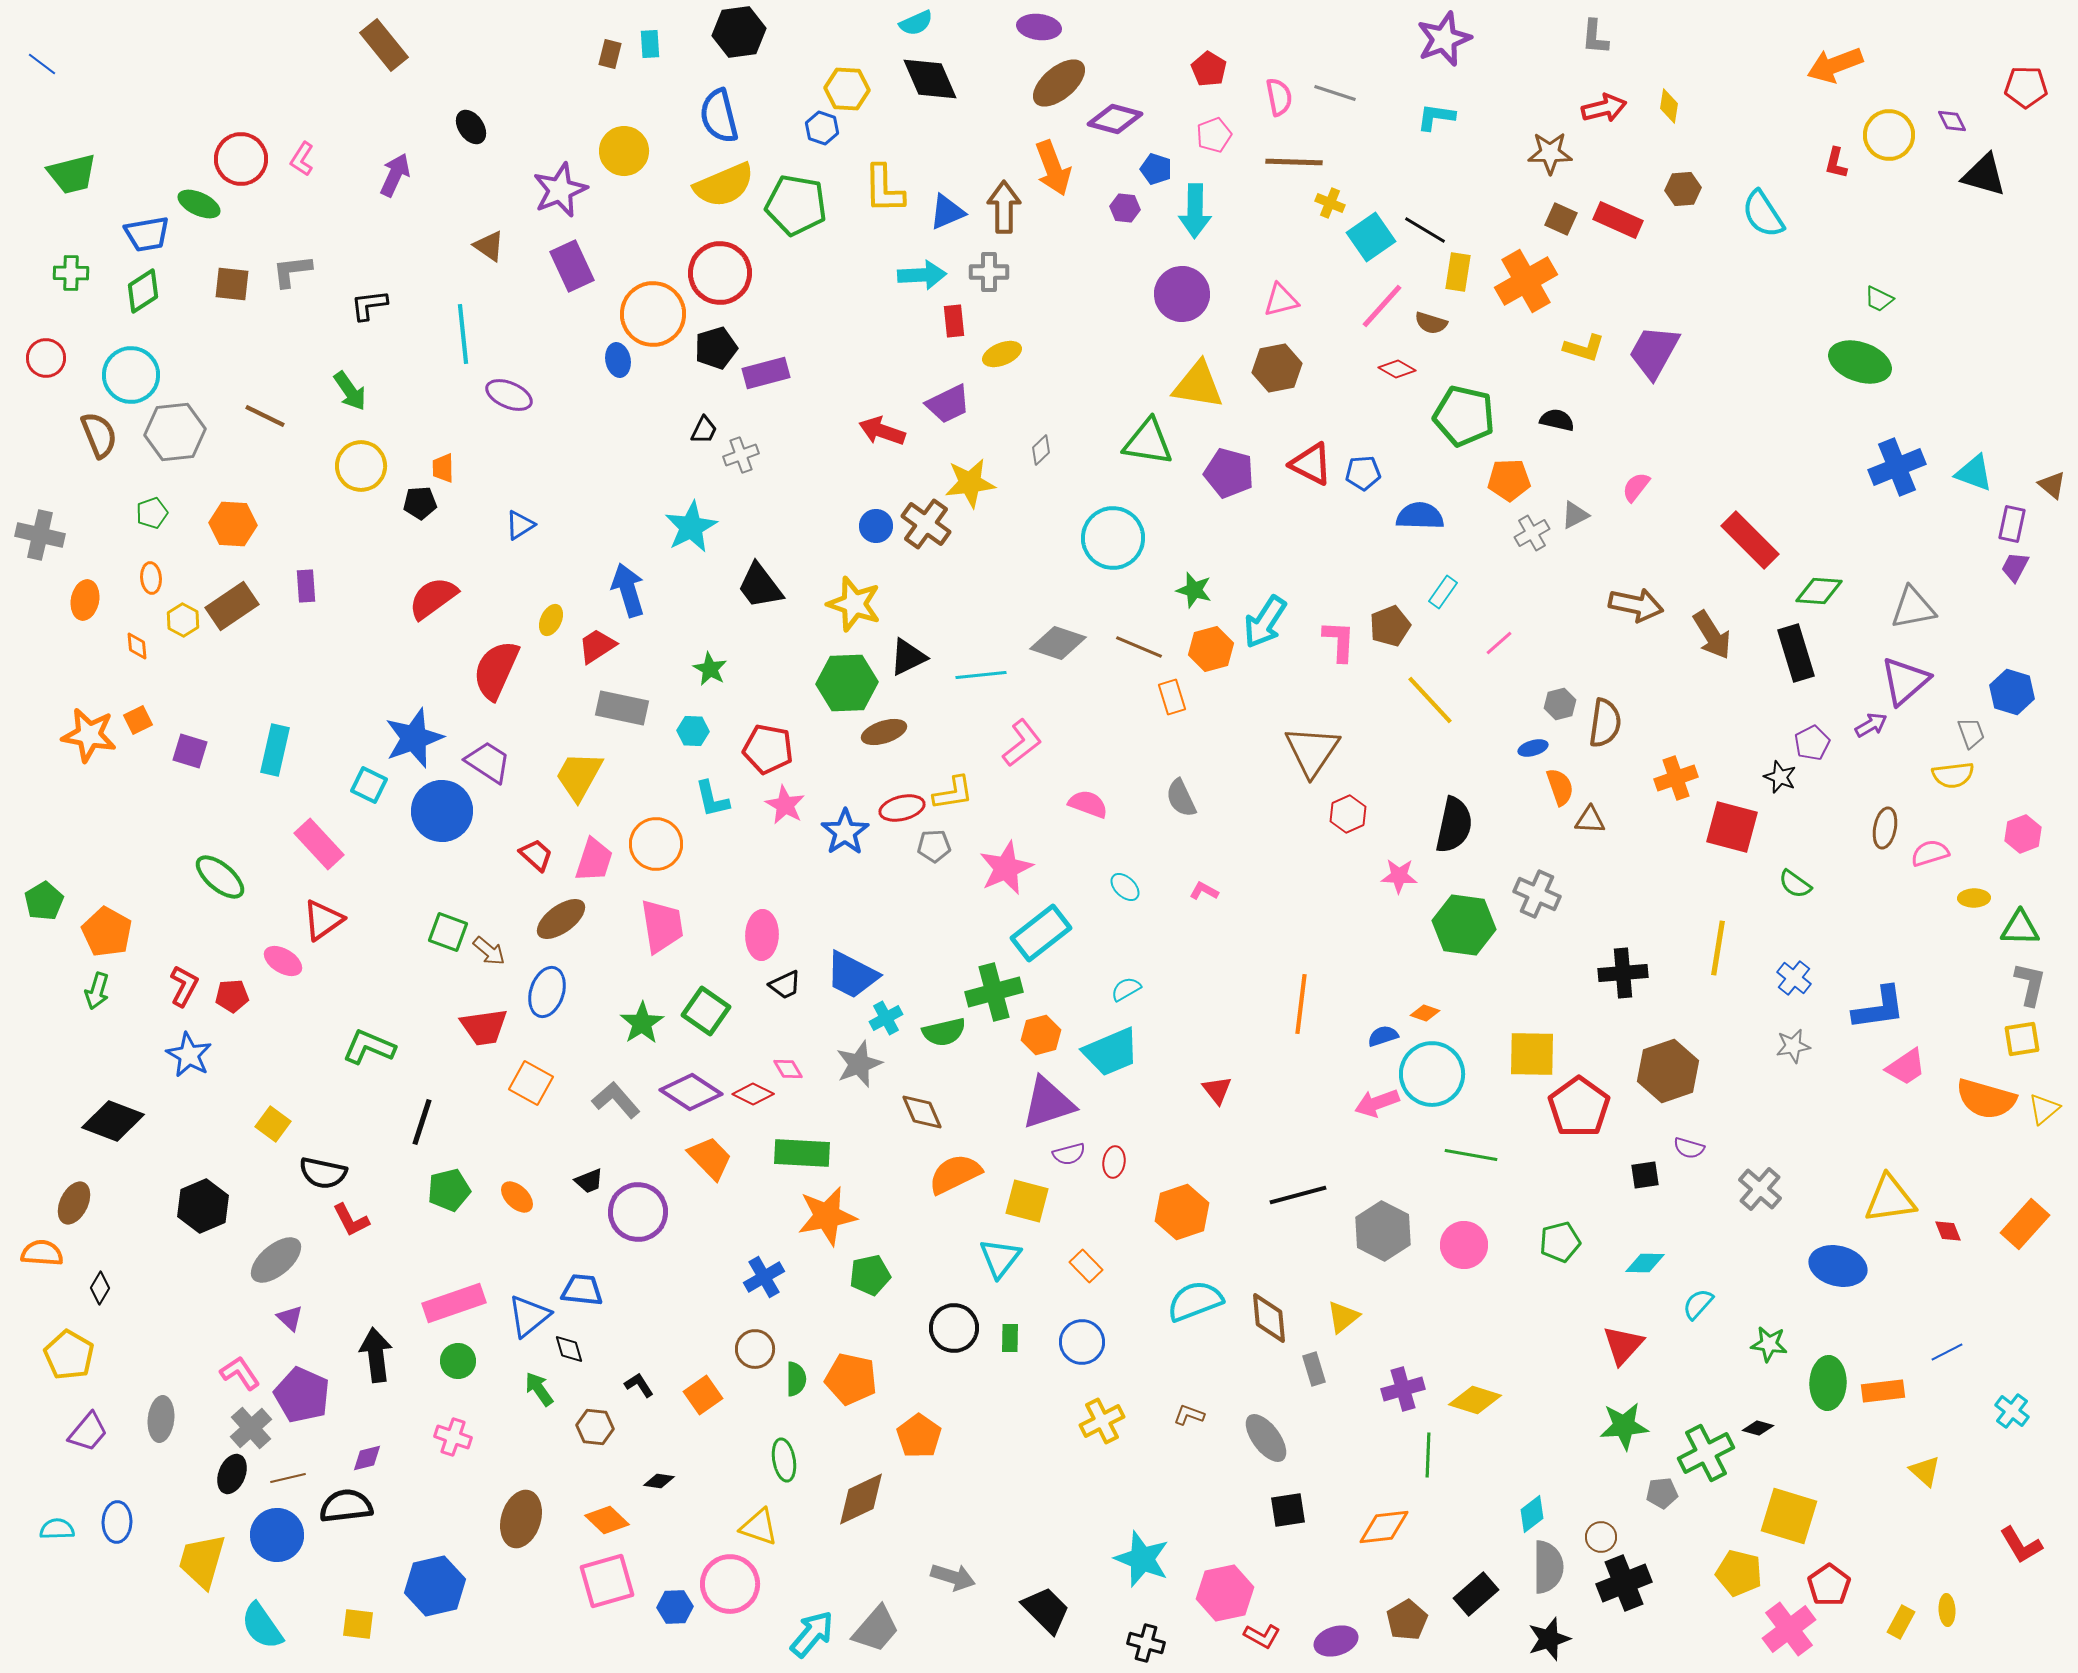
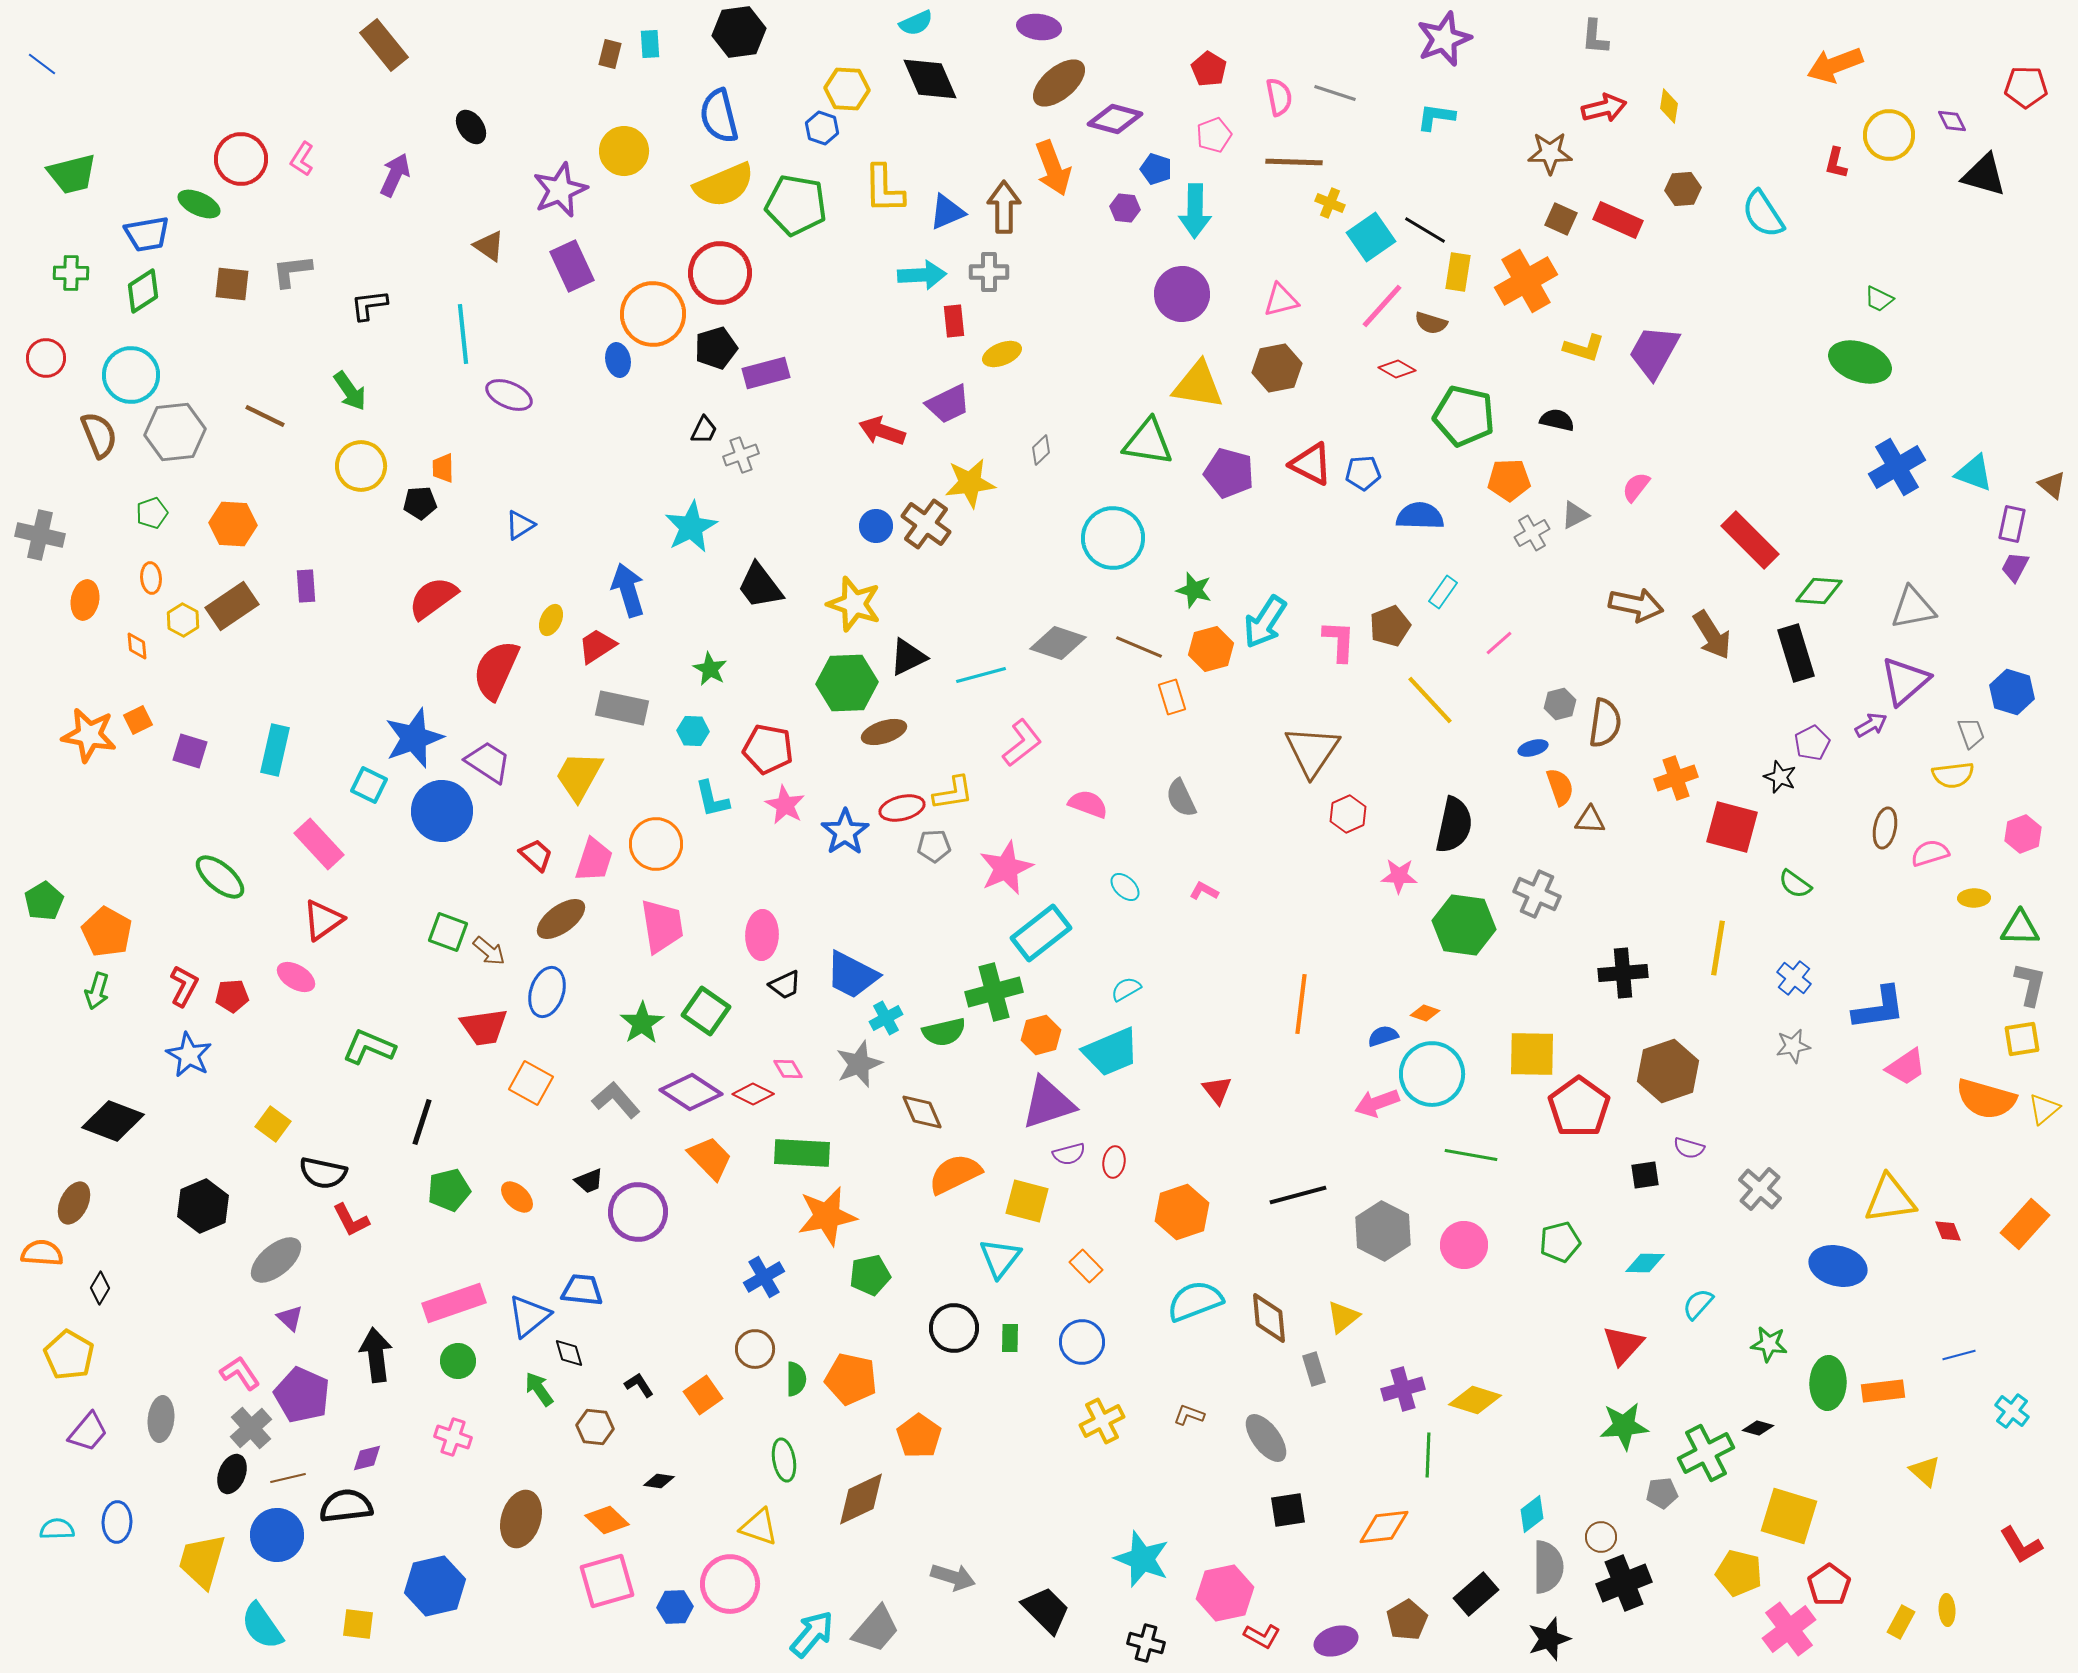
blue cross at (1897, 467): rotated 8 degrees counterclockwise
cyan line at (981, 675): rotated 9 degrees counterclockwise
pink ellipse at (283, 961): moved 13 px right, 16 px down
black diamond at (569, 1349): moved 4 px down
blue line at (1947, 1352): moved 12 px right, 3 px down; rotated 12 degrees clockwise
